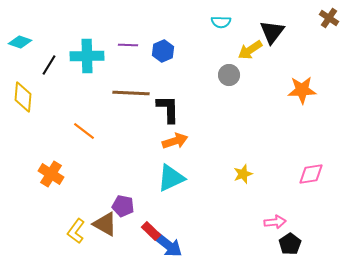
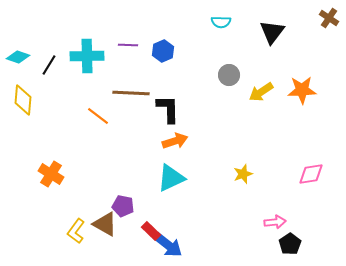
cyan diamond: moved 2 px left, 15 px down
yellow arrow: moved 11 px right, 42 px down
yellow diamond: moved 3 px down
orange line: moved 14 px right, 15 px up
